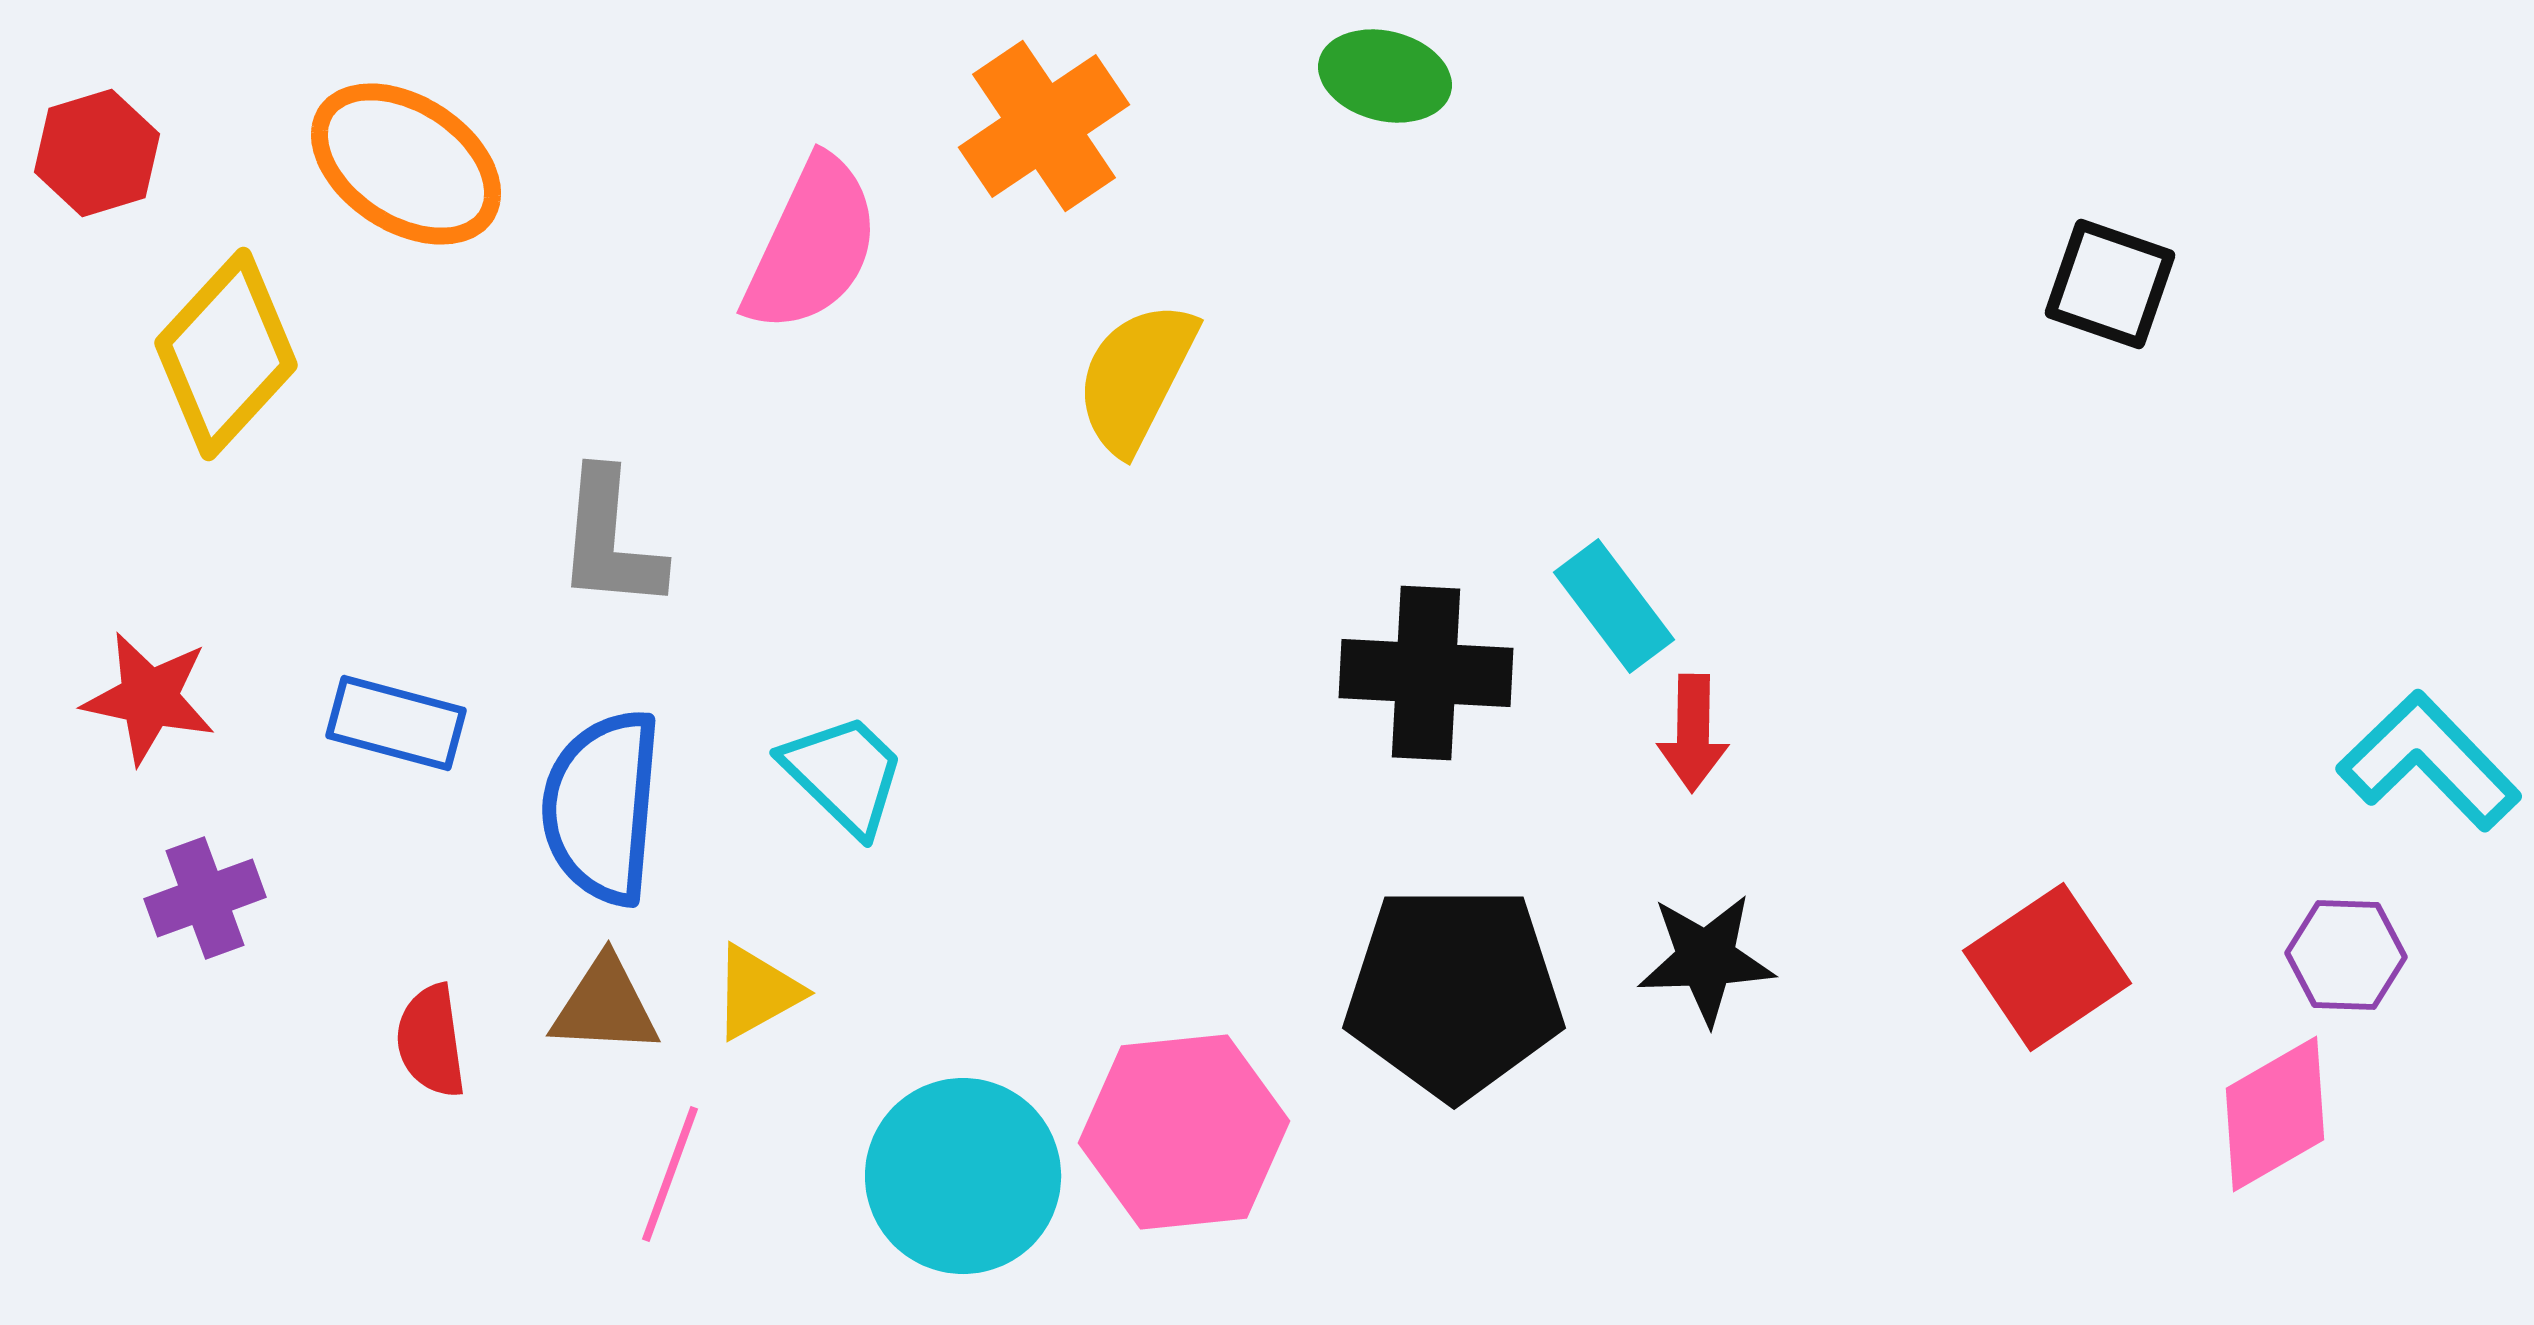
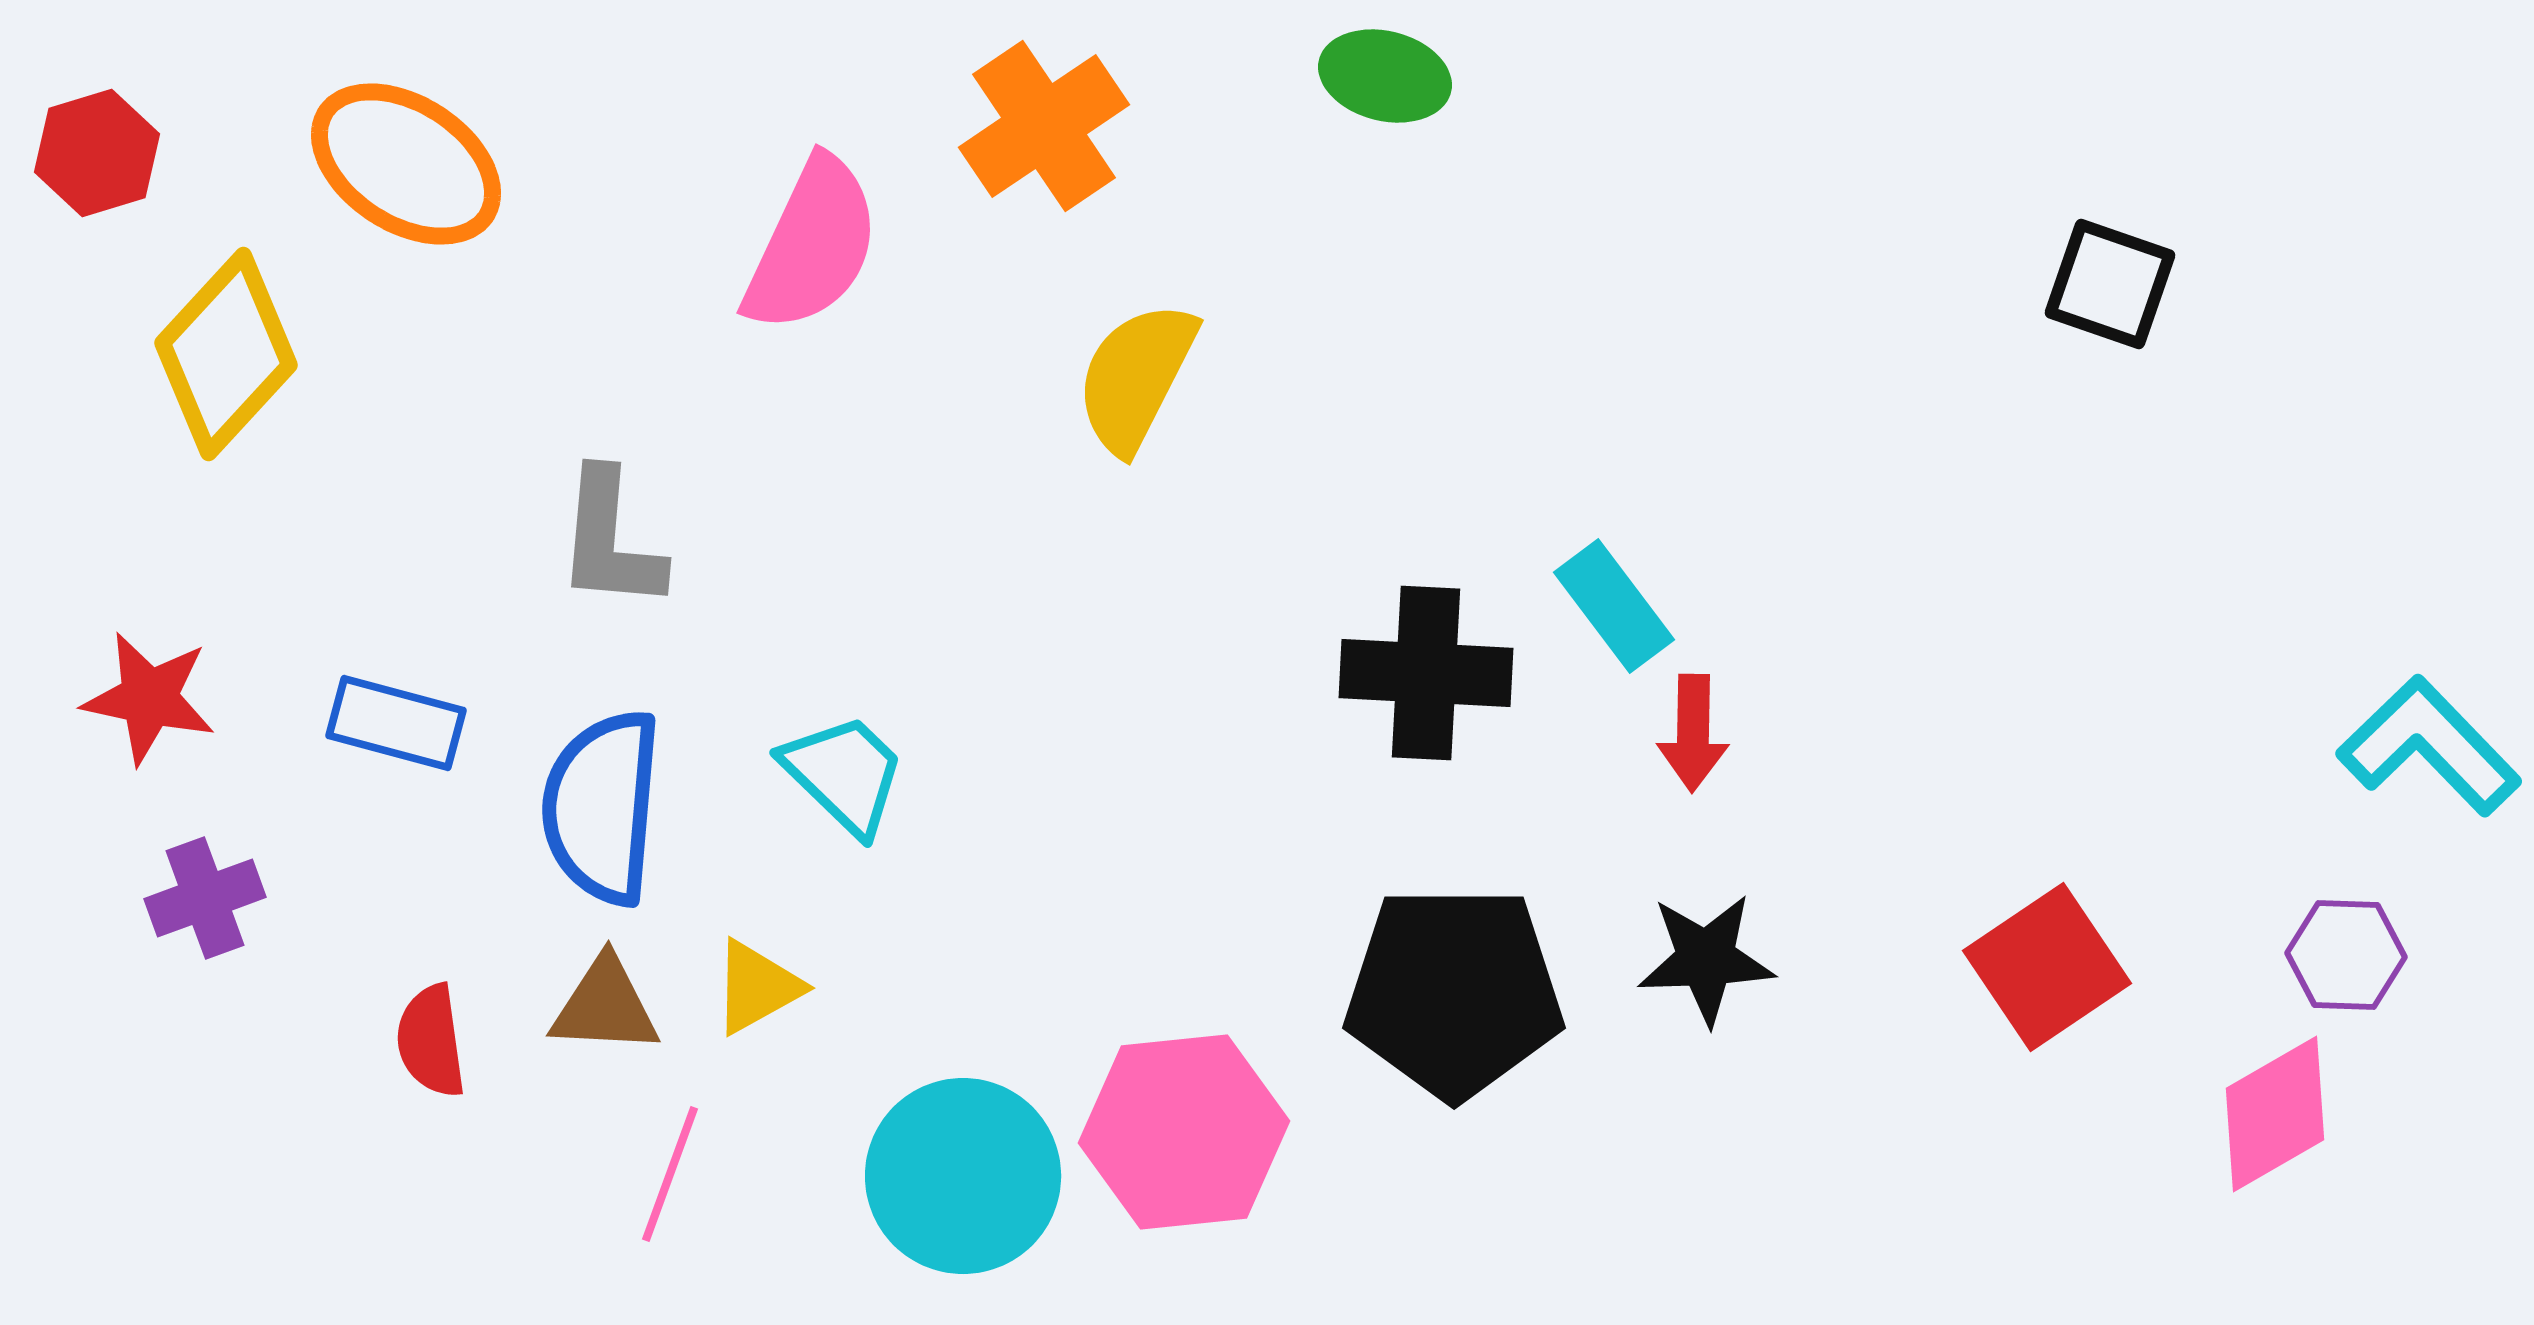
cyan L-shape: moved 15 px up
yellow triangle: moved 5 px up
